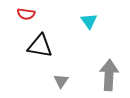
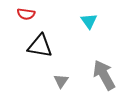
gray arrow: moved 5 px left; rotated 32 degrees counterclockwise
